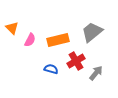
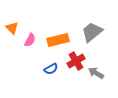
blue semicircle: rotated 136 degrees clockwise
gray arrow: rotated 98 degrees counterclockwise
